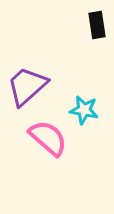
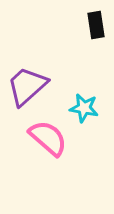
black rectangle: moved 1 px left
cyan star: moved 2 px up
